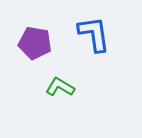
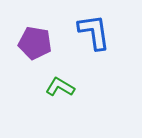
blue L-shape: moved 2 px up
